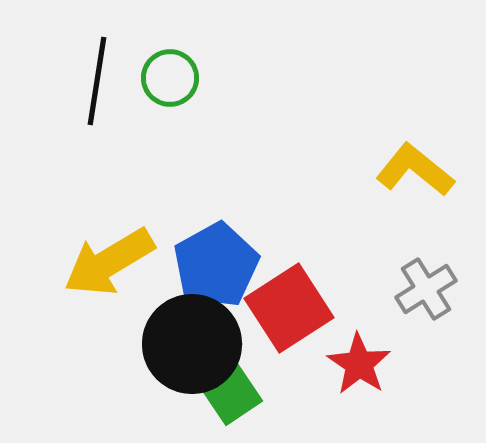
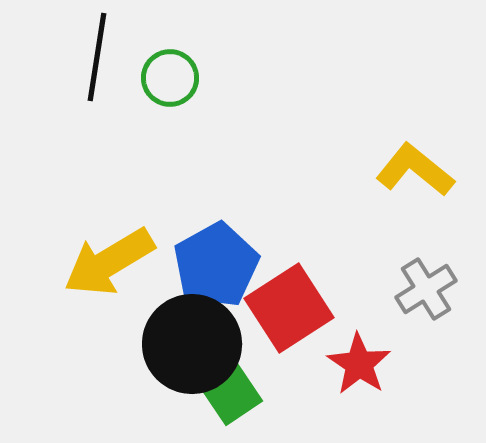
black line: moved 24 px up
